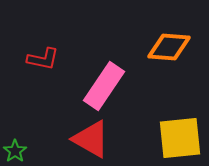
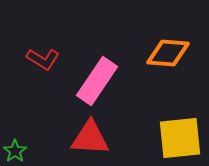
orange diamond: moved 1 px left, 6 px down
red L-shape: rotated 20 degrees clockwise
pink rectangle: moved 7 px left, 5 px up
red triangle: moved 1 px left, 1 px up; rotated 27 degrees counterclockwise
